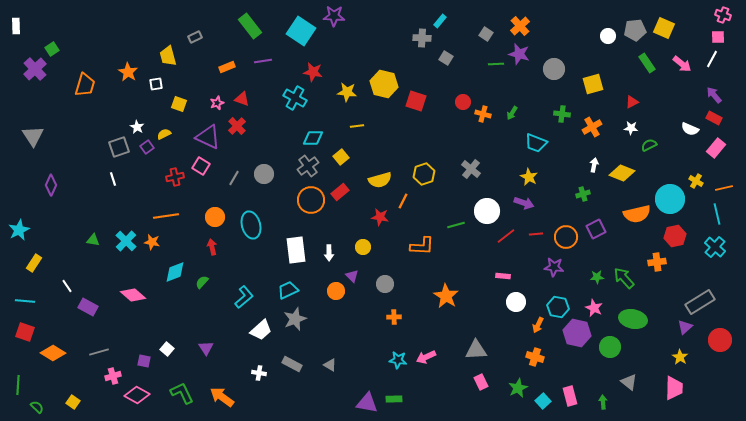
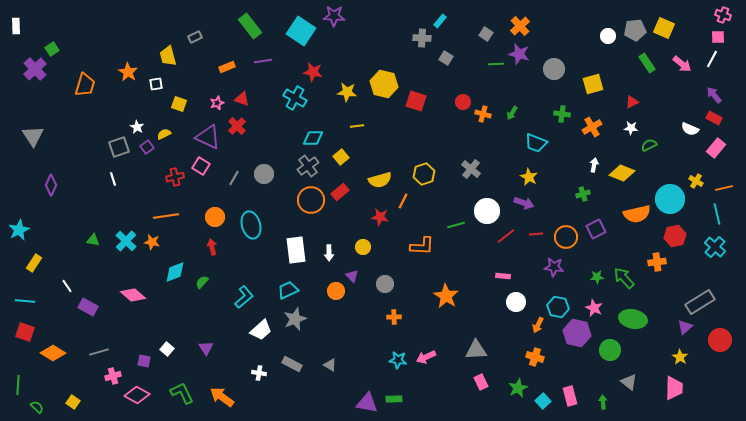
green circle at (610, 347): moved 3 px down
